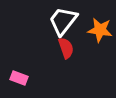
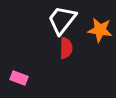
white trapezoid: moved 1 px left, 1 px up
red semicircle: rotated 20 degrees clockwise
